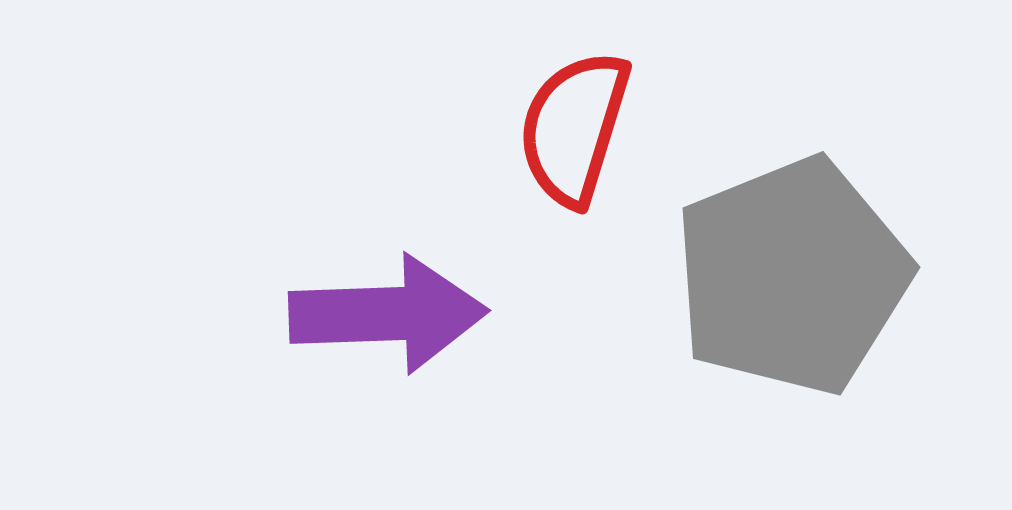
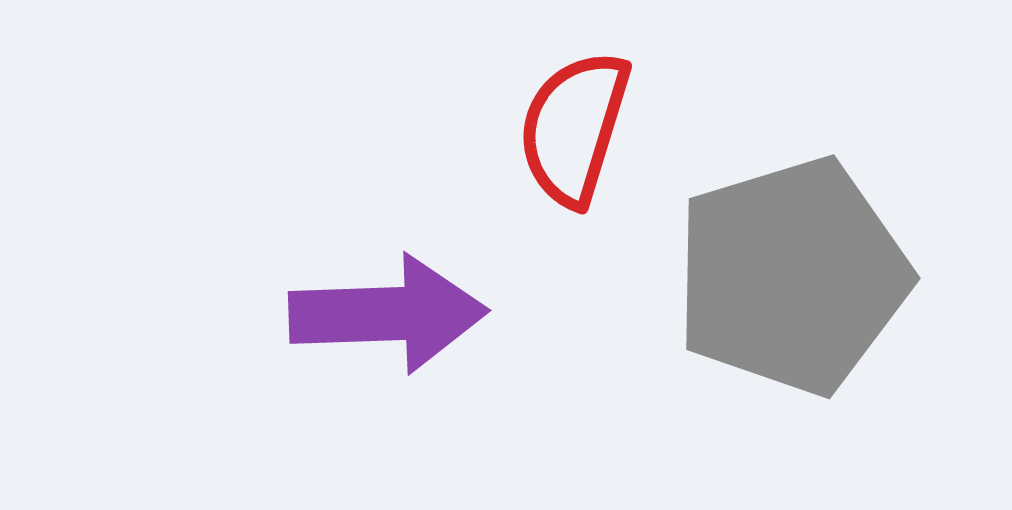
gray pentagon: rotated 5 degrees clockwise
